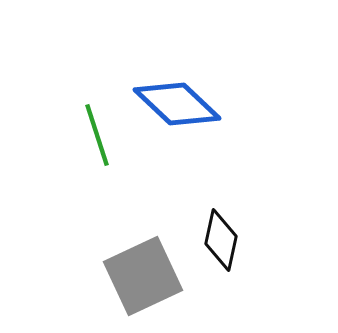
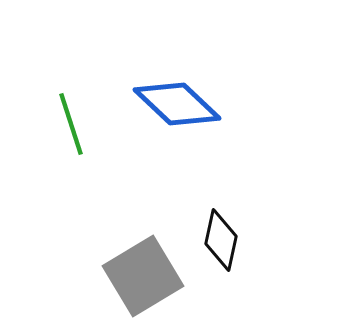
green line: moved 26 px left, 11 px up
gray square: rotated 6 degrees counterclockwise
